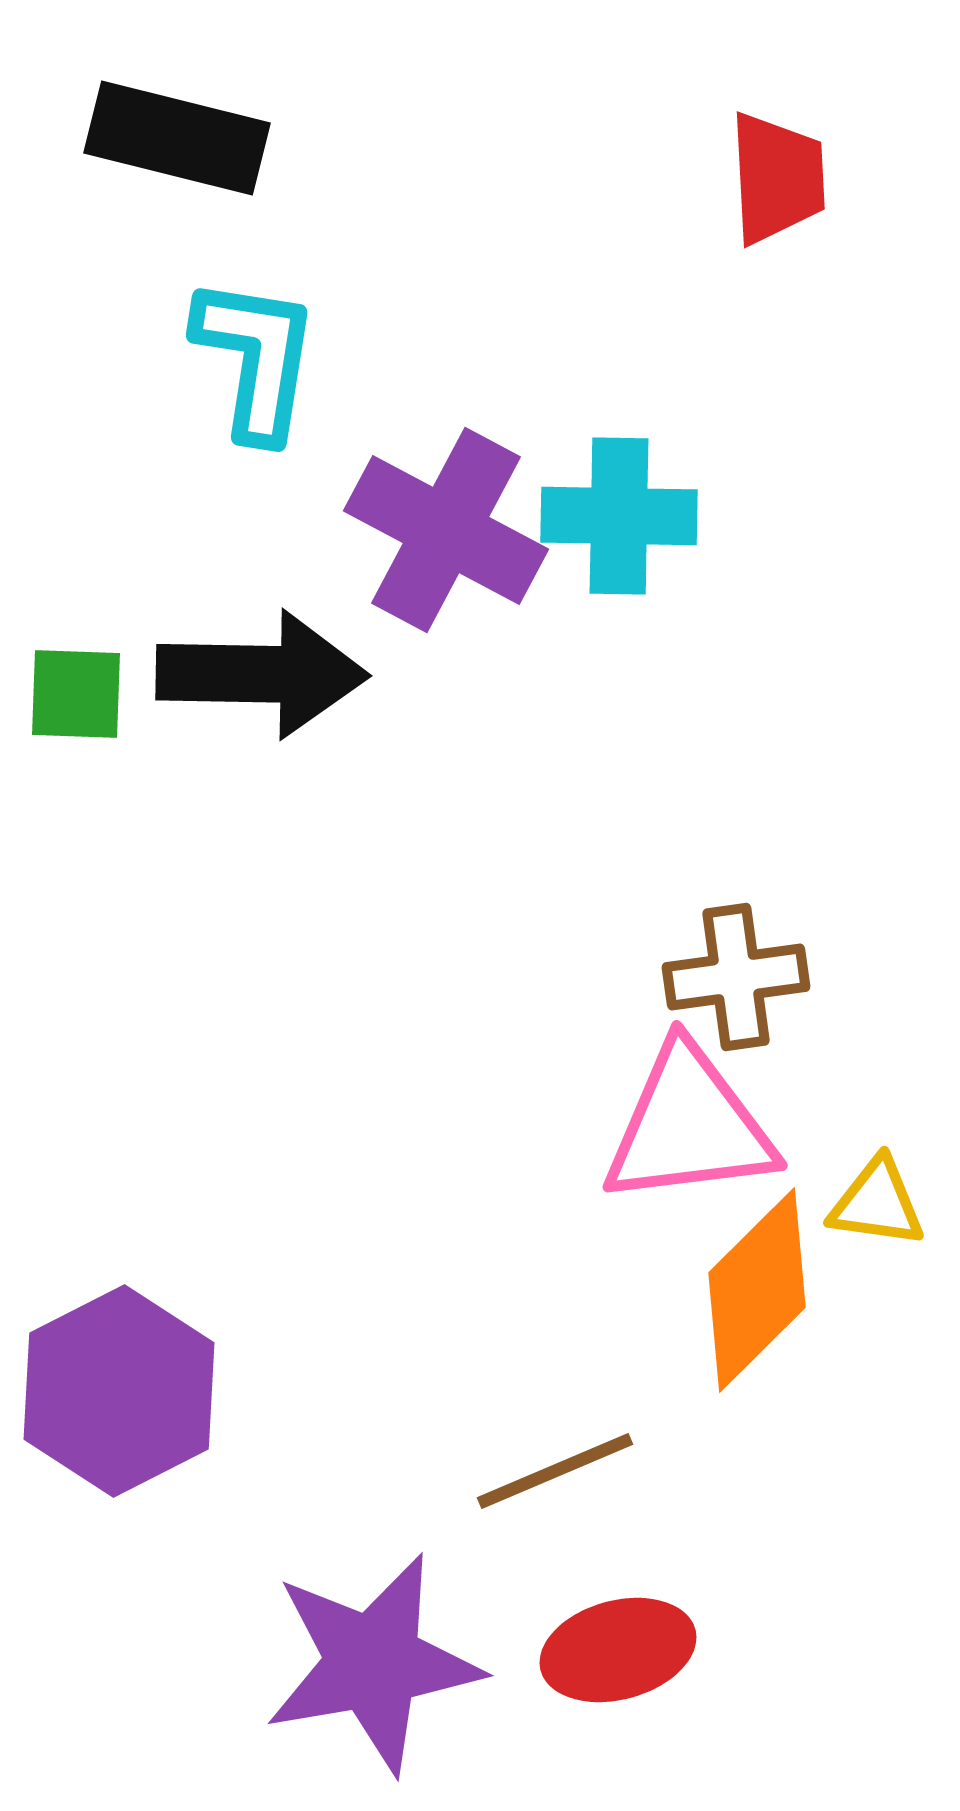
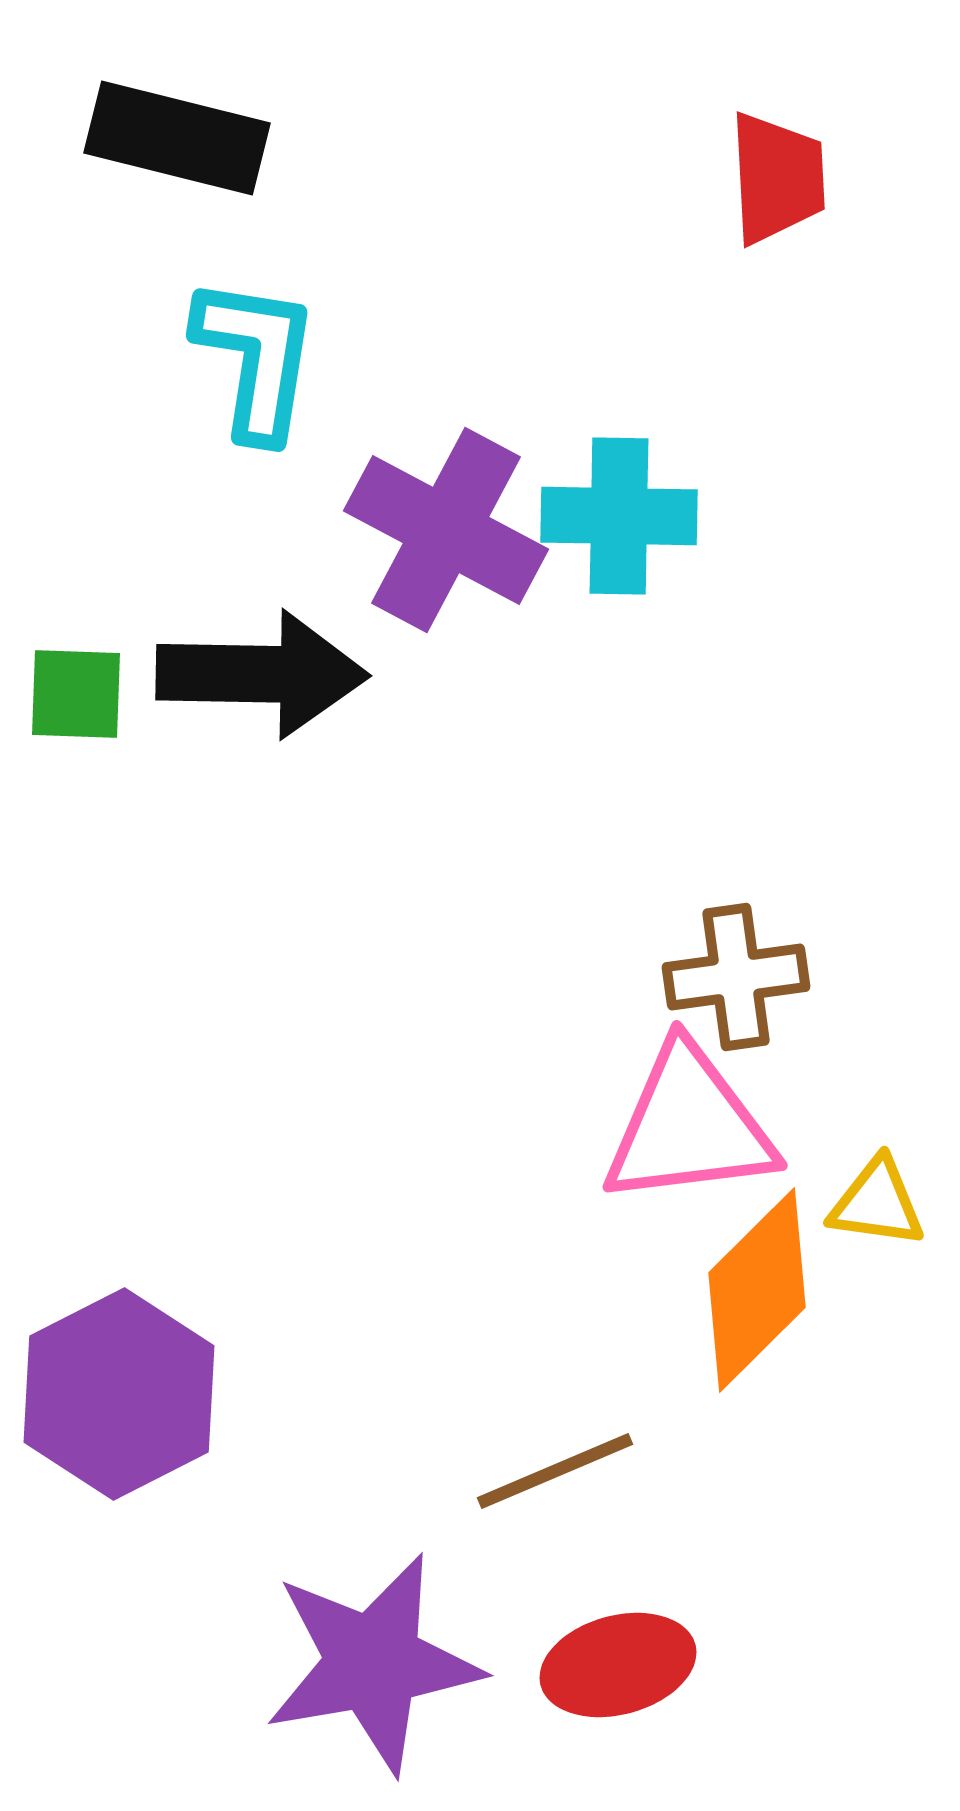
purple hexagon: moved 3 px down
red ellipse: moved 15 px down
